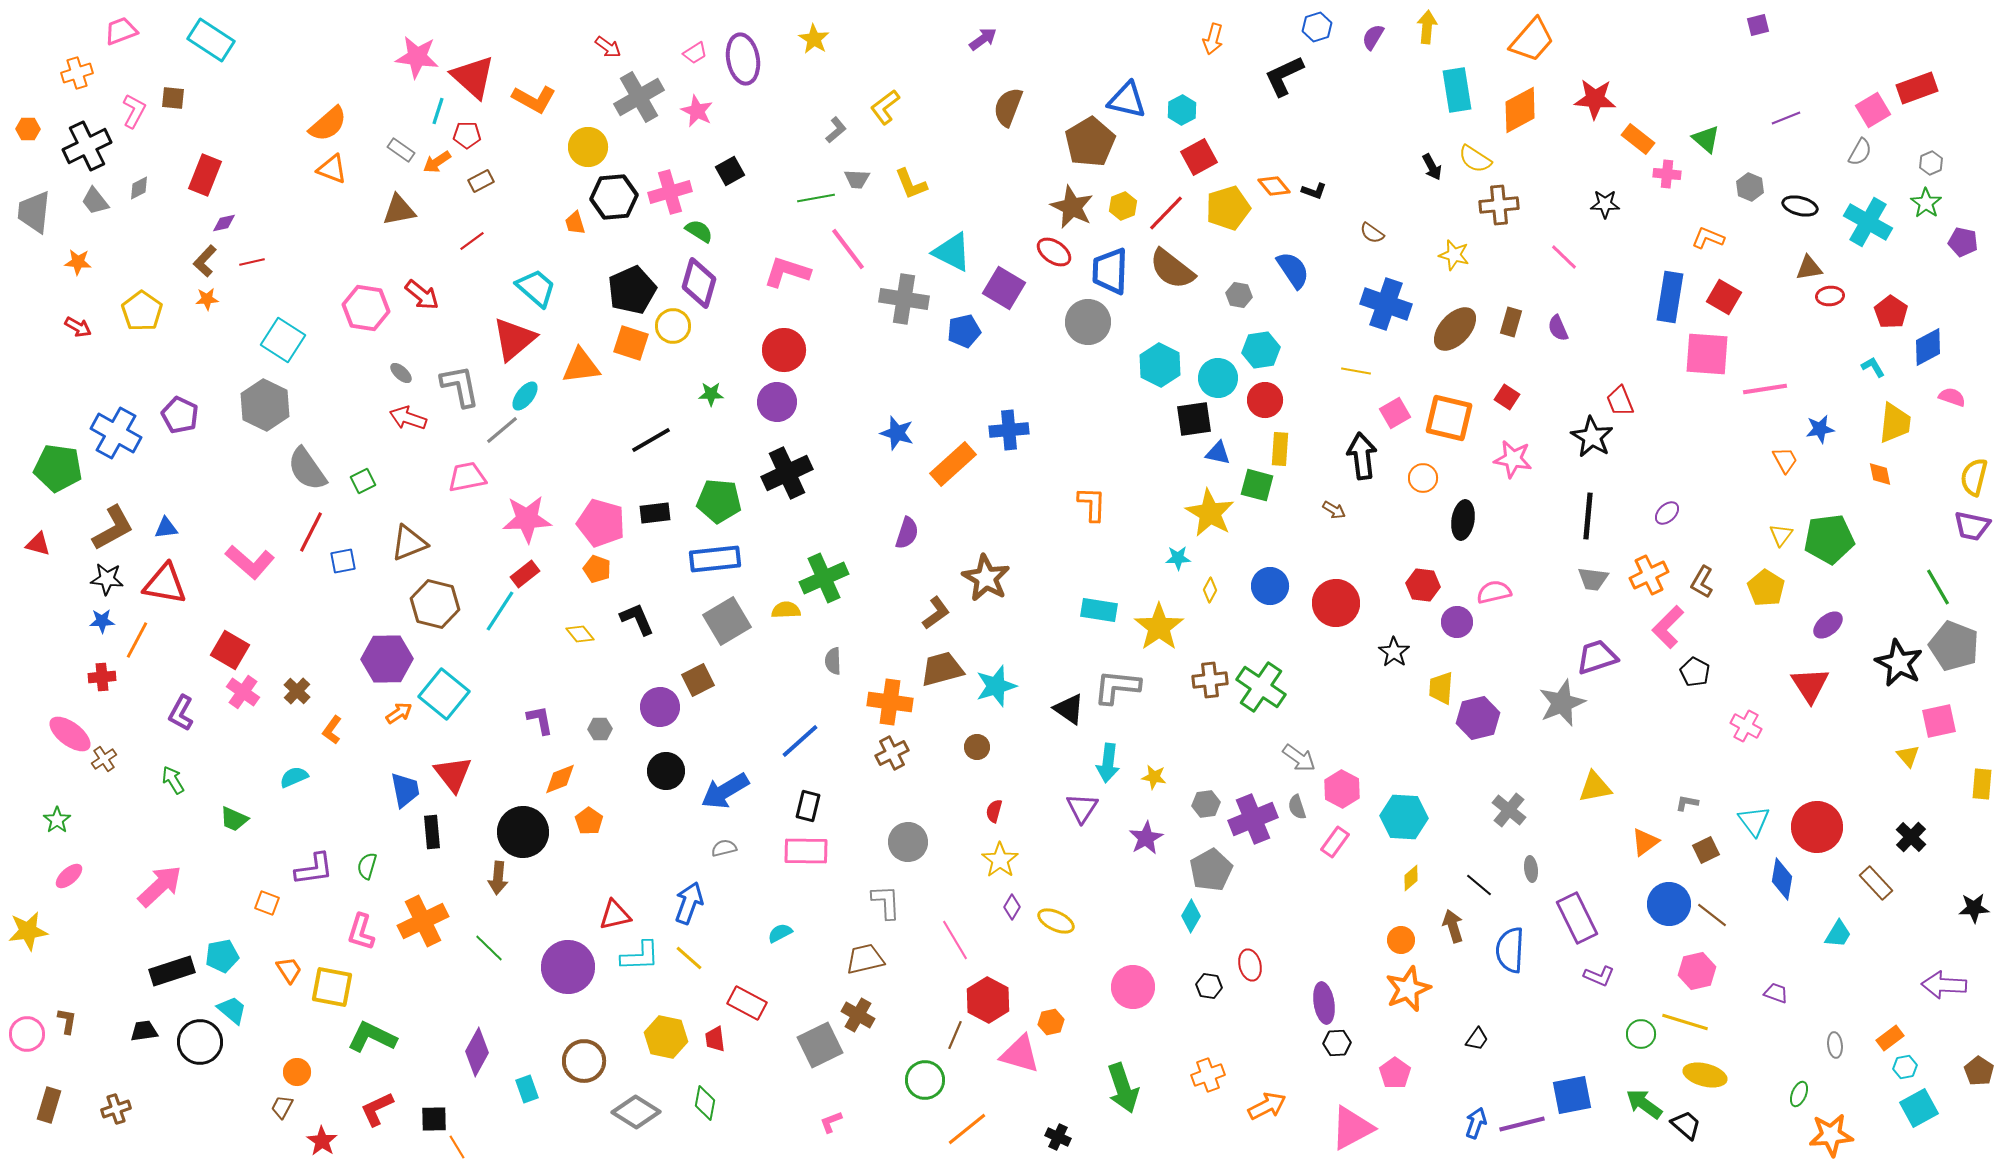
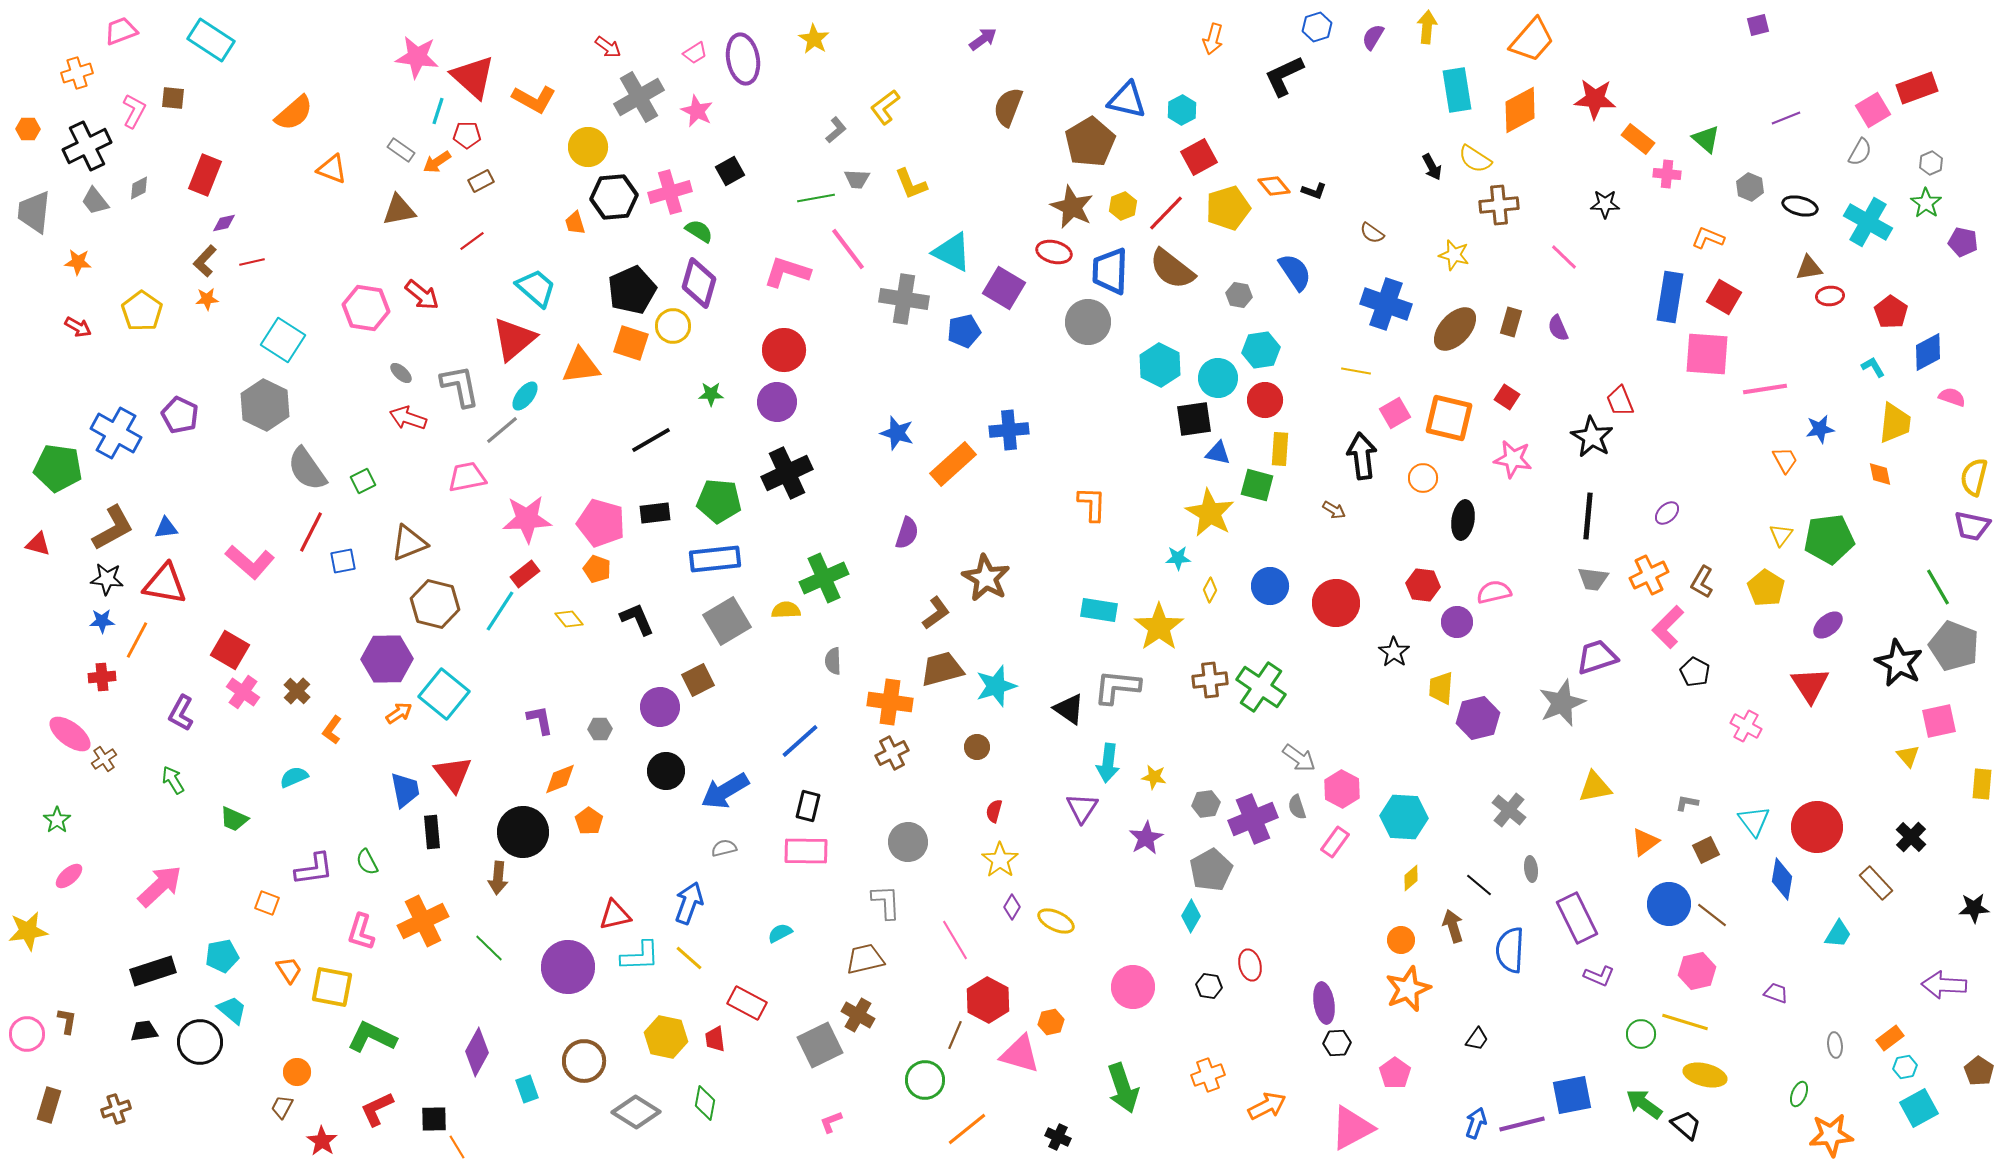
orange semicircle at (328, 124): moved 34 px left, 11 px up
red ellipse at (1054, 252): rotated 20 degrees counterclockwise
blue semicircle at (1293, 270): moved 2 px right, 2 px down
blue diamond at (1928, 347): moved 5 px down
yellow diamond at (580, 634): moved 11 px left, 15 px up
green semicircle at (367, 866): moved 4 px up; rotated 44 degrees counterclockwise
black rectangle at (172, 971): moved 19 px left
